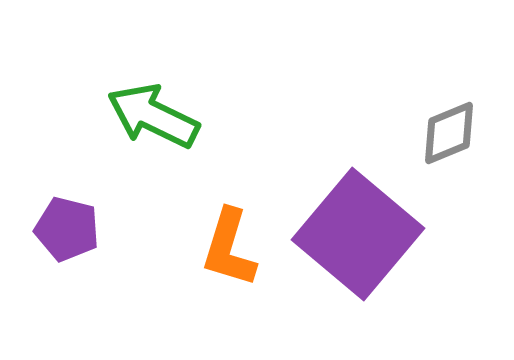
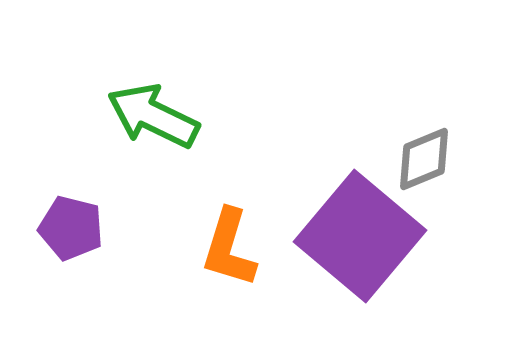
gray diamond: moved 25 px left, 26 px down
purple pentagon: moved 4 px right, 1 px up
purple square: moved 2 px right, 2 px down
